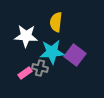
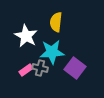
white star: rotated 25 degrees clockwise
purple square: moved 13 px down
pink rectangle: moved 1 px right, 3 px up
